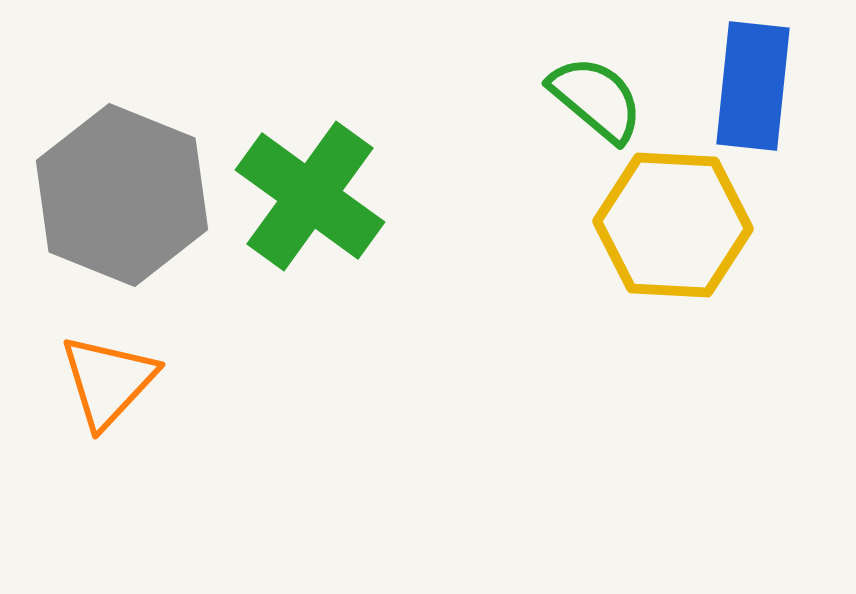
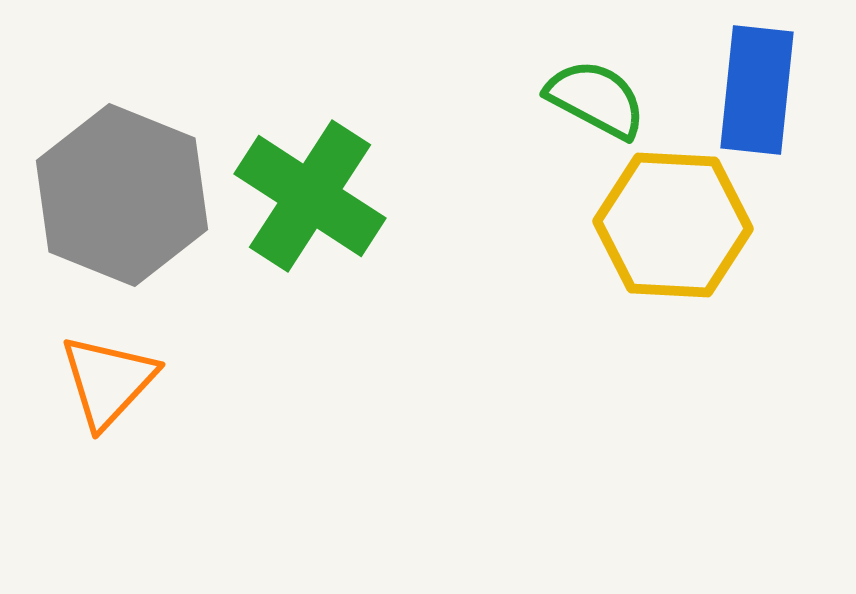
blue rectangle: moved 4 px right, 4 px down
green semicircle: rotated 12 degrees counterclockwise
green cross: rotated 3 degrees counterclockwise
